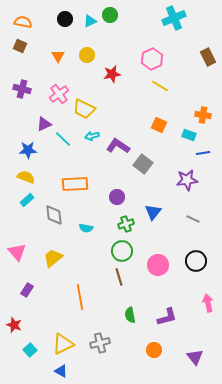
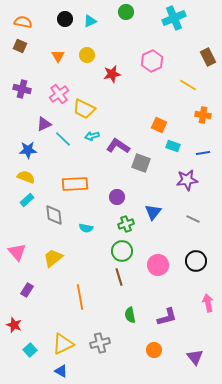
green circle at (110, 15): moved 16 px right, 3 px up
pink hexagon at (152, 59): moved 2 px down
yellow line at (160, 86): moved 28 px right, 1 px up
cyan rectangle at (189, 135): moved 16 px left, 11 px down
gray square at (143, 164): moved 2 px left, 1 px up; rotated 18 degrees counterclockwise
